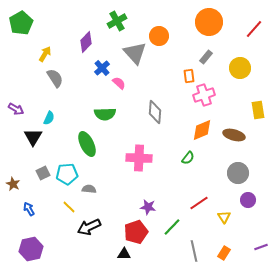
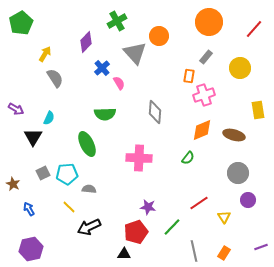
orange rectangle at (189, 76): rotated 16 degrees clockwise
pink semicircle at (119, 83): rotated 16 degrees clockwise
